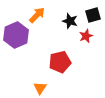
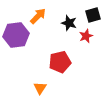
orange arrow: moved 1 px right, 1 px down
black star: moved 1 px left, 2 px down
purple hexagon: rotated 15 degrees clockwise
